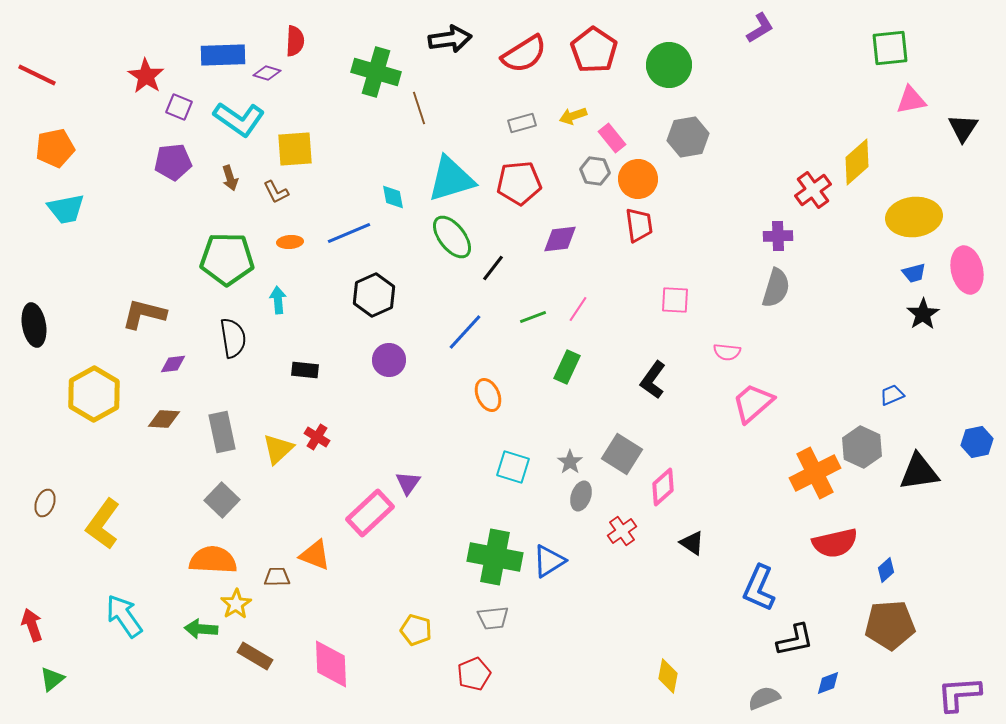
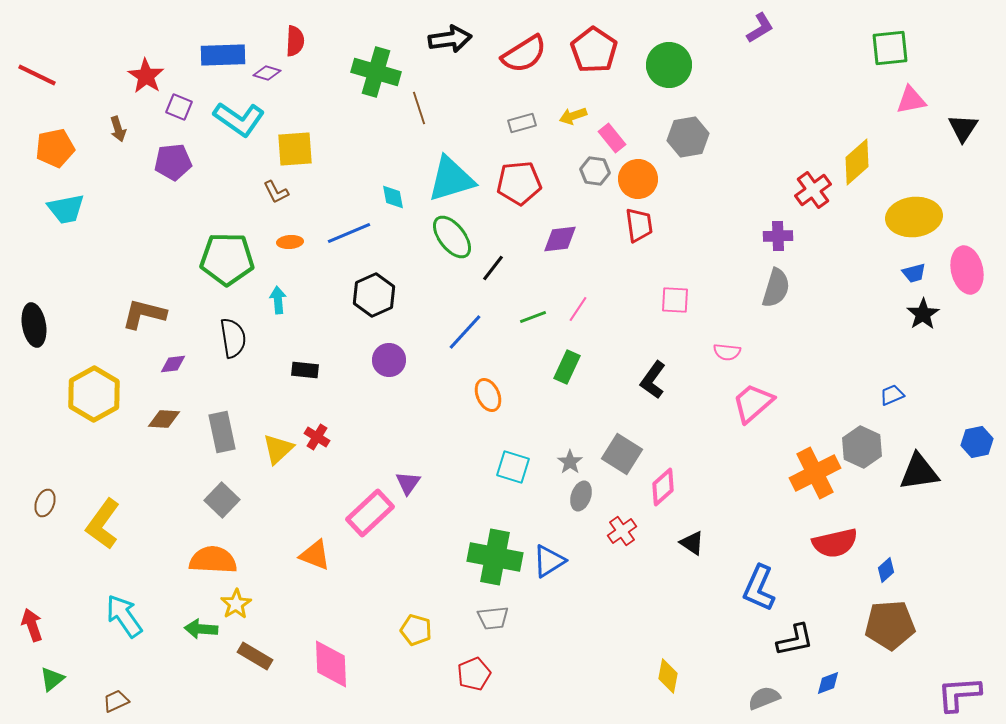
brown arrow at (230, 178): moved 112 px left, 49 px up
brown trapezoid at (277, 577): moved 161 px left, 124 px down; rotated 24 degrees counterclockwise
